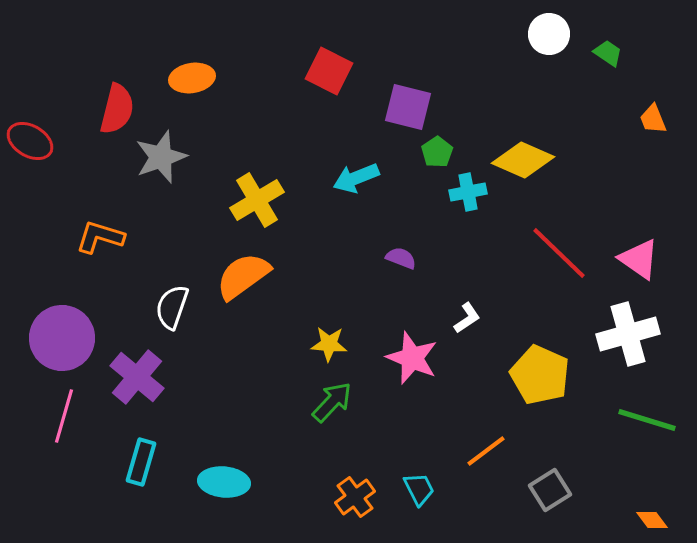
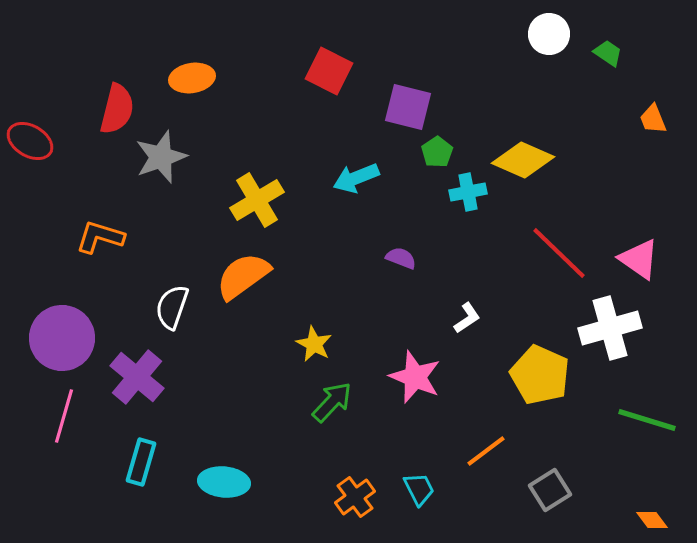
white cross: moved 18 px left, 6 px up
yellow star: moved 15 px left; rotated 24 degrees clockwise
pink star: moved 3 px right, 19 px down
